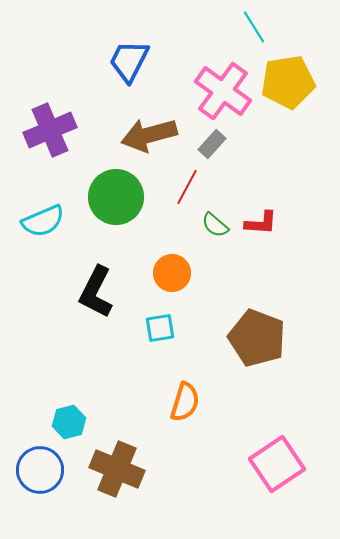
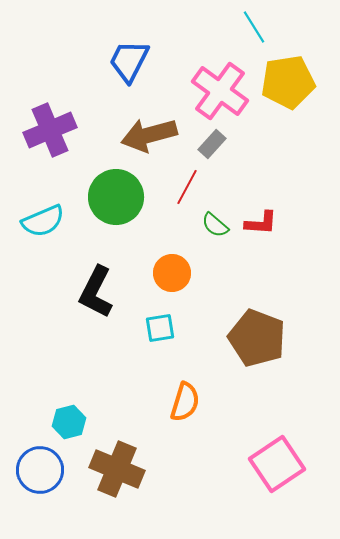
pink cross: moved 3 px left
